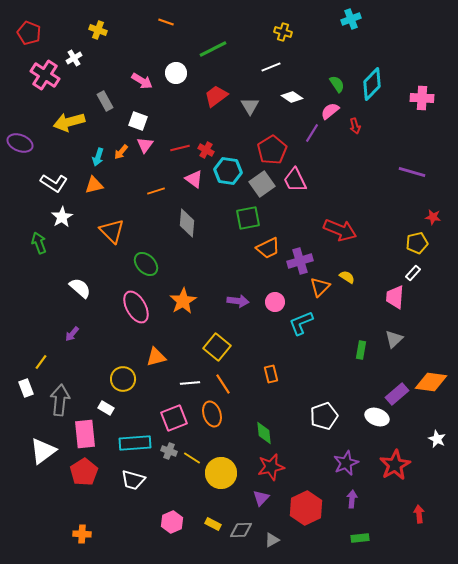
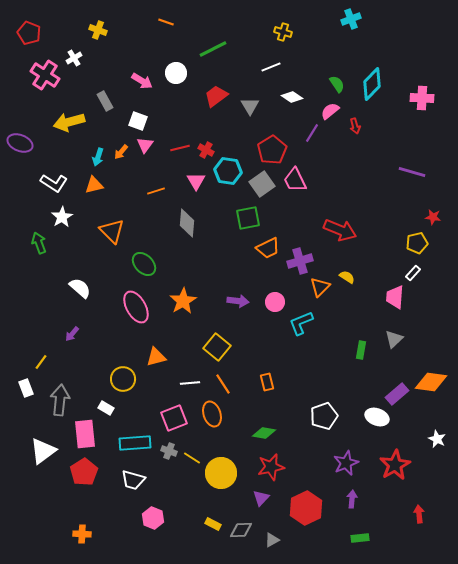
pink triangle at (194, 179): moved 2 px right, 2 px down; rotated 24 degrees clockwise
green ellipse at (146, 264): moved 2 px left
orange rectangle at (271, 374): moved 4 px left, 8 px down
green diamond at (264, 433): rotated 75 degrees counterclockwise
pink hexagon at (172, 522): moved 19 px left, 4 px up; rotated 15 degrees counterclockwise
